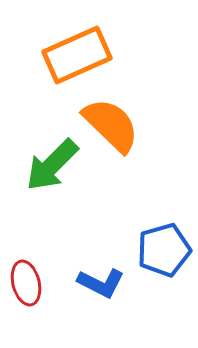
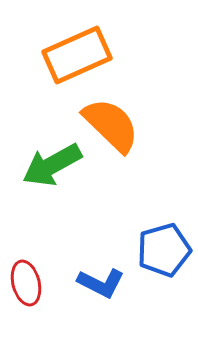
green arrow: rotated 16 degrees clockwise
